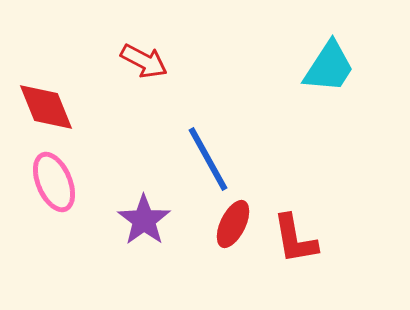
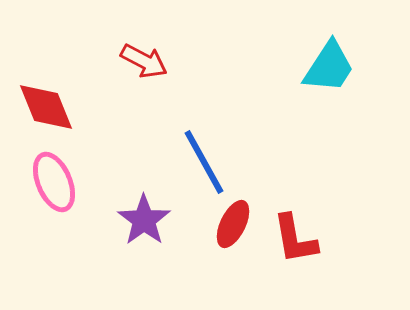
blue line: moved 4 px left, 3 px down
